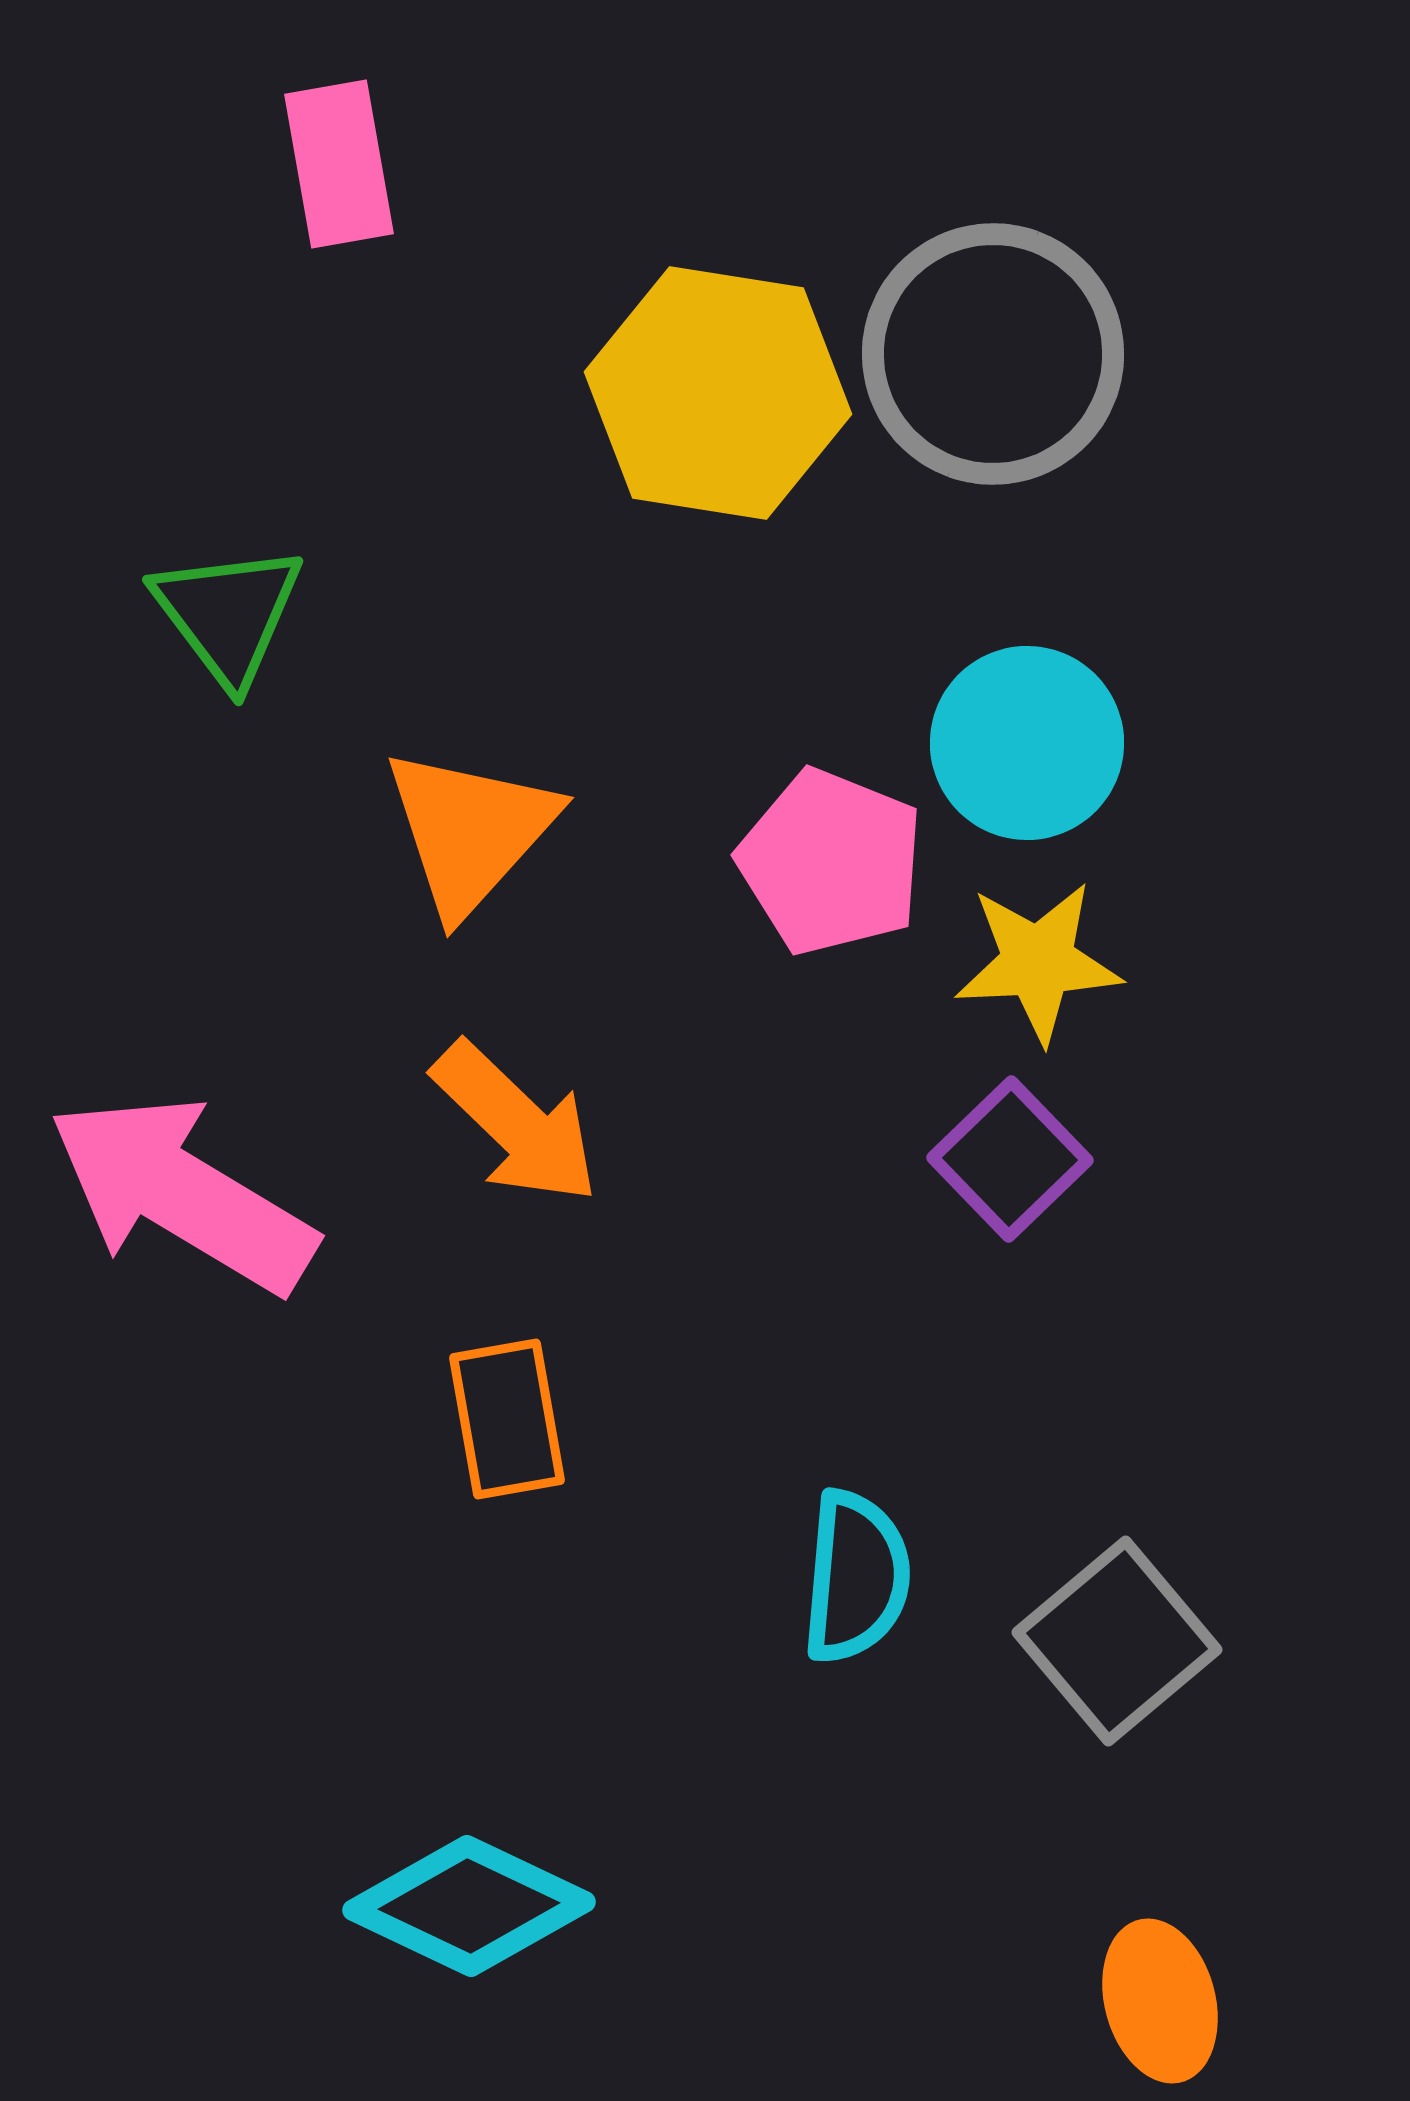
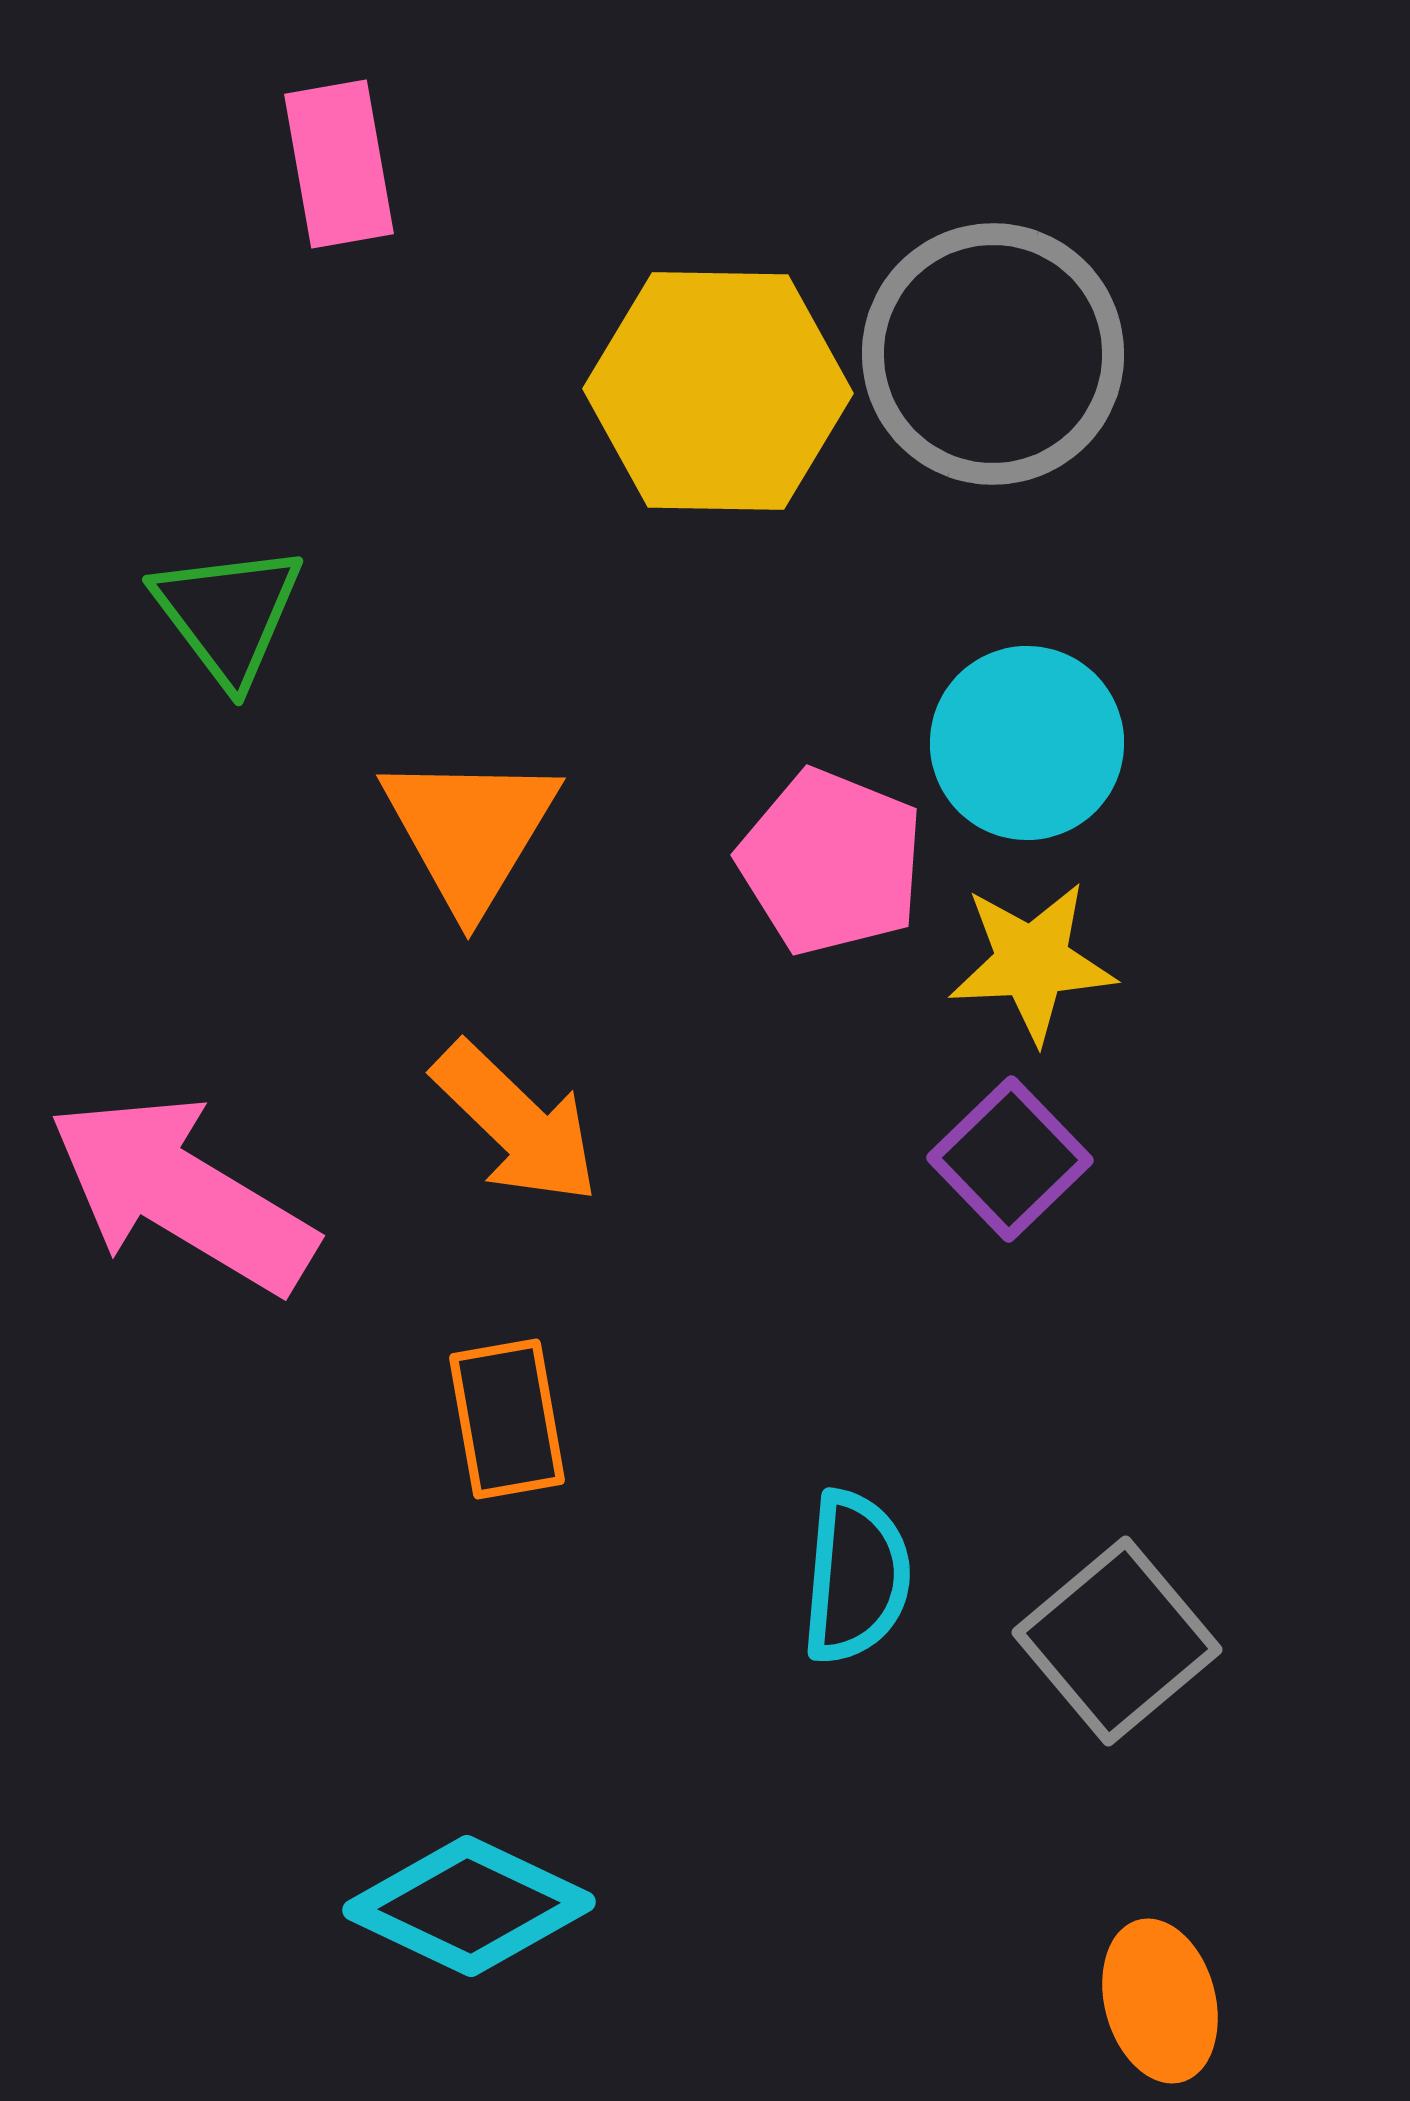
yellow hexagon: moved 2 px up; rotated 8 degrees counterclockwise
orange triangle: rotated 11 degrees counterclockwise
yellow star: moved 6 px left
